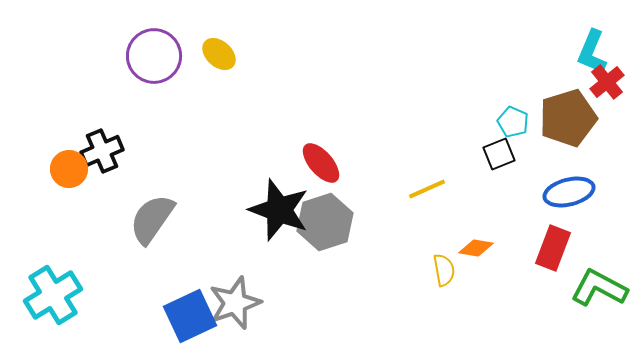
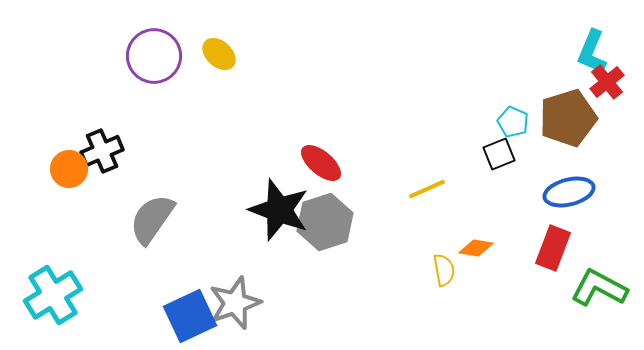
red ellipse: rotated 9 degrees counterclockwise
